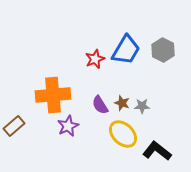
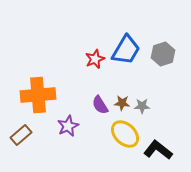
gray hexagon: moved 4 px down; rotated 15 degrees clockwise
orange cross: moved 15 px left
brown star: rotated 14 degrees counterclockwise
brown rectangle: moved 7 px right, 9 px down
yellow ellipse: moved 2 px right
black L-shape: moved 1 px right, 1 px up
